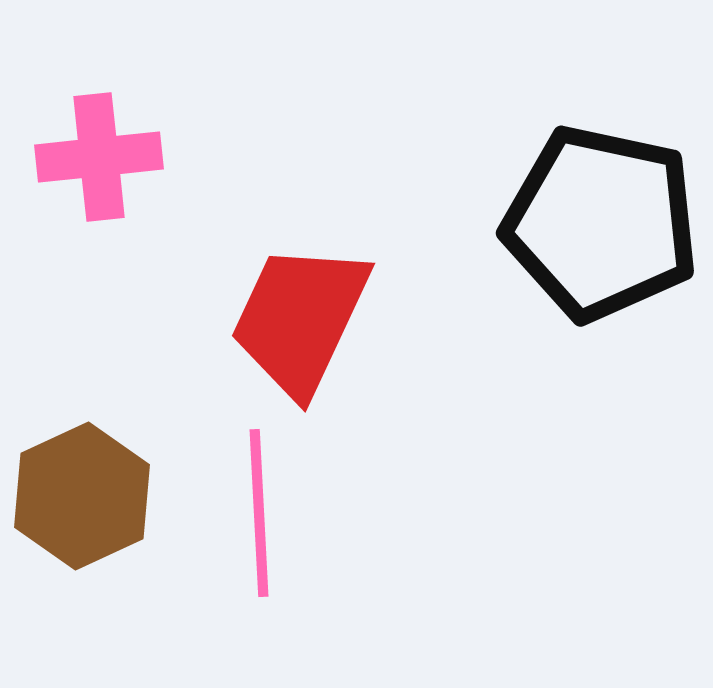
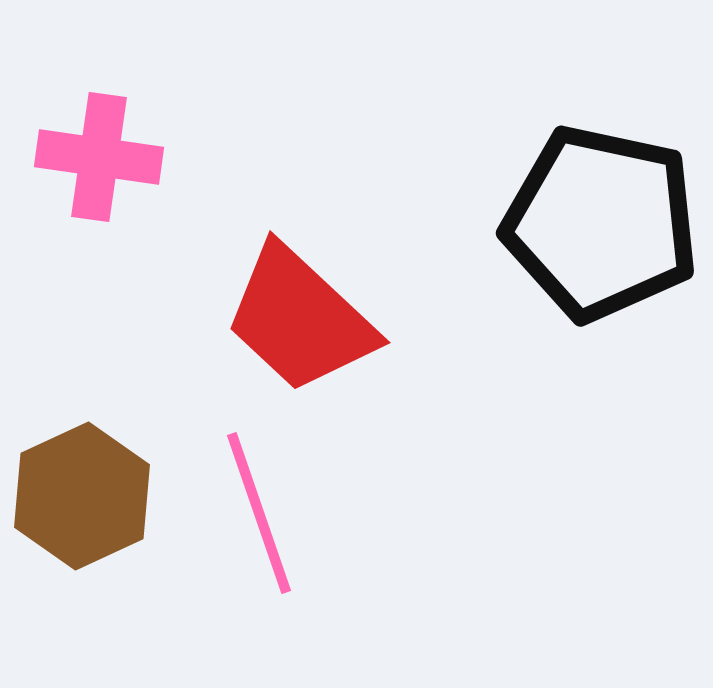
pink cross: rotated 14 degrees clockwise
red trapezoid: rotated 72 degrees counterclockwise
pink line: rotated 16 degrees counterclockwise
